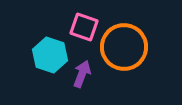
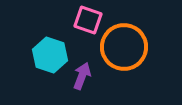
pink square: moved 4 px right, 7 px up
purple arrow: moved 2 px down
